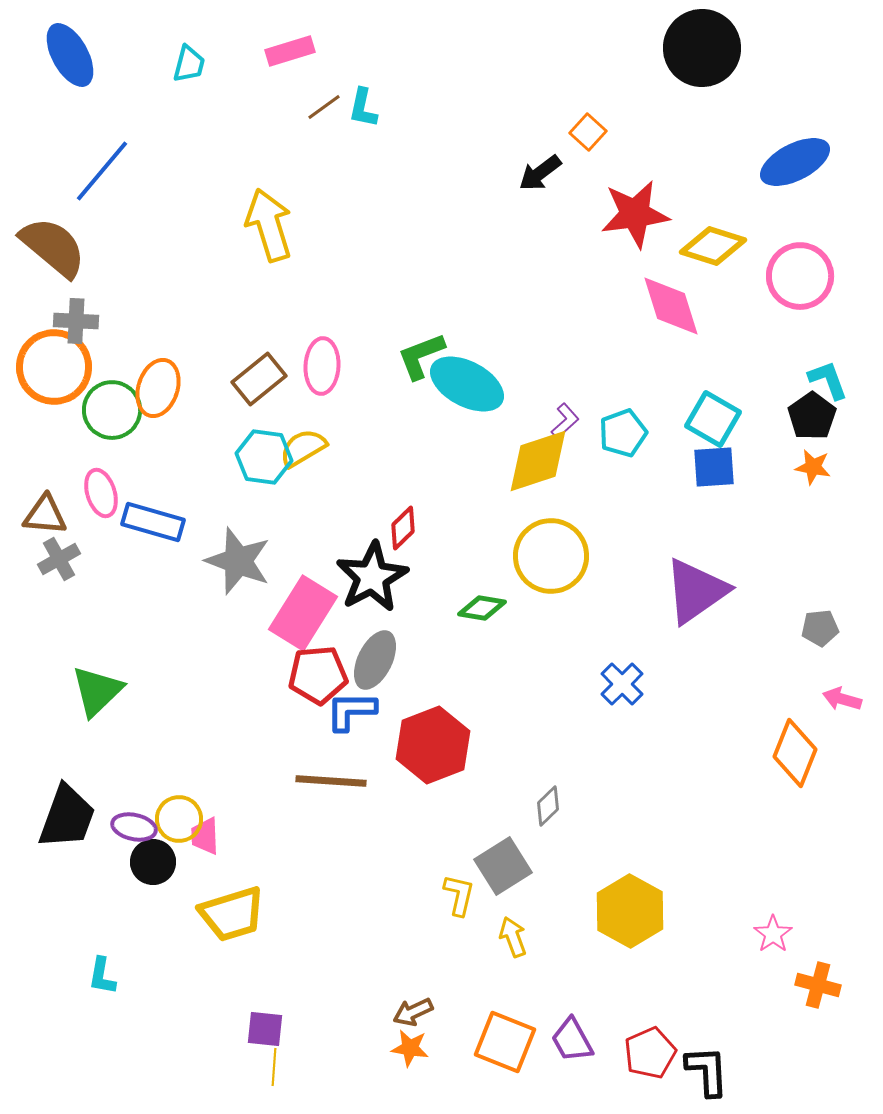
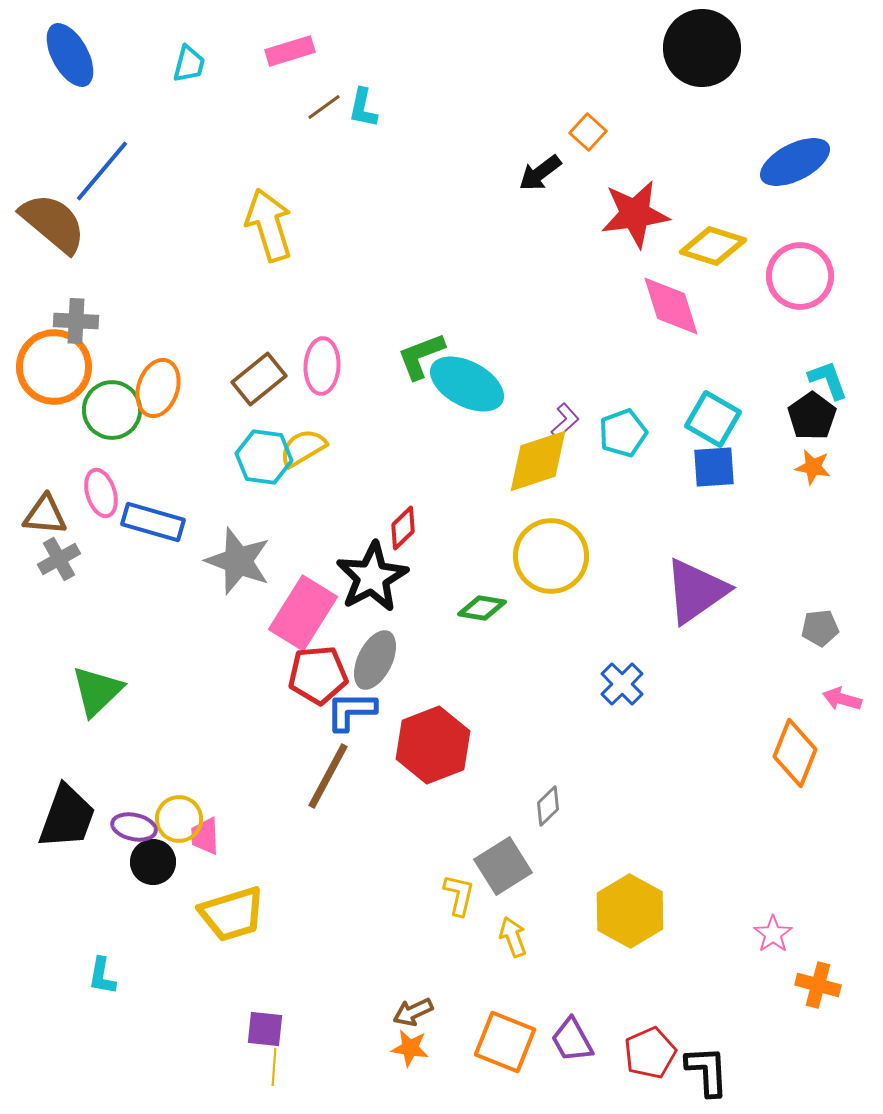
brown semicircle at (53, 247): moved 24 px up
brown line at (331, 781): moved 3 px left, 5 px up; rotated 66 degrees counterclockwise
